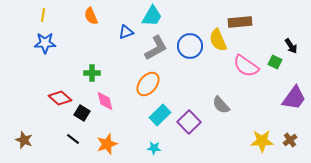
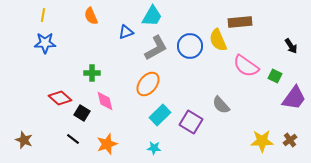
green square: moved 14 px down
purple square: moved 2 px right; rotated 15 degrees counterclockwise
